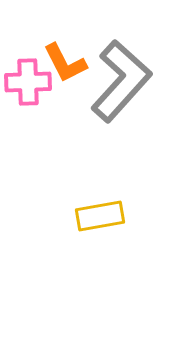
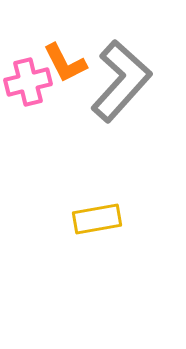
pink cross: rotated 12 degrees counterclockwise
yellow rectangle: moved 3 px left, 3 px down
